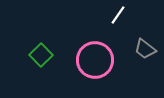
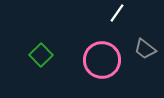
white line: moved 1 px left, 2 px up
pink circle: moved 7 px right
